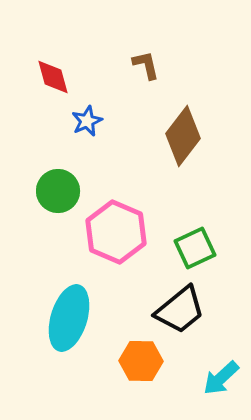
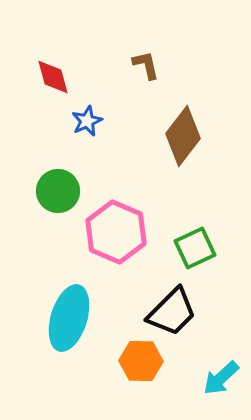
black trapezoid: moved 8 px left, 2 px down; rotated 6 degrees counterclockwise
